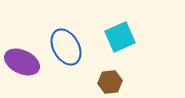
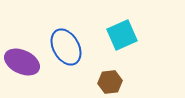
cyan square: moved 2 px right, 2 px up
